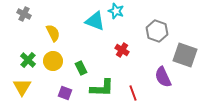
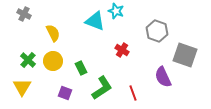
green L-shape: rotated 35 degrees counterclockwise
